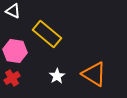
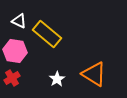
white triangle: moved 6 px right, 10 px down
white star: moved 3 px down
